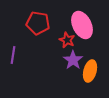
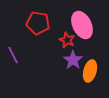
purple line: rotated 36 degrees counterclockwise
